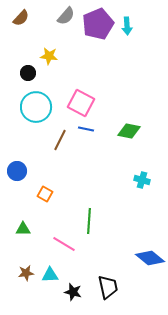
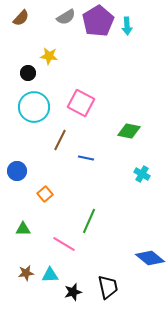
gray semicircle: moved 1 px down; rotated 18 degrees clockwise
purple pentagon: moved 3 px up; rotated 8 degrees counterclockwise
cyan circle: moved 2 px left
blue line: moved 29 px down
cyan cross: moved 6 px up; rotated 14 degrees clockwise
orange square: rotated 21 degrees clockwise
green line: rotated 20 degrees clockwise
black star: rotated 30 degrees counterclockwise
